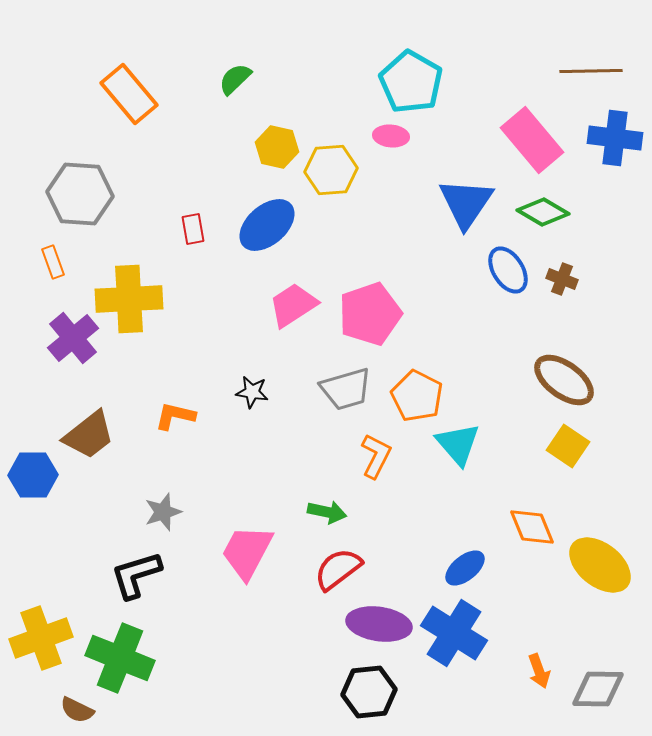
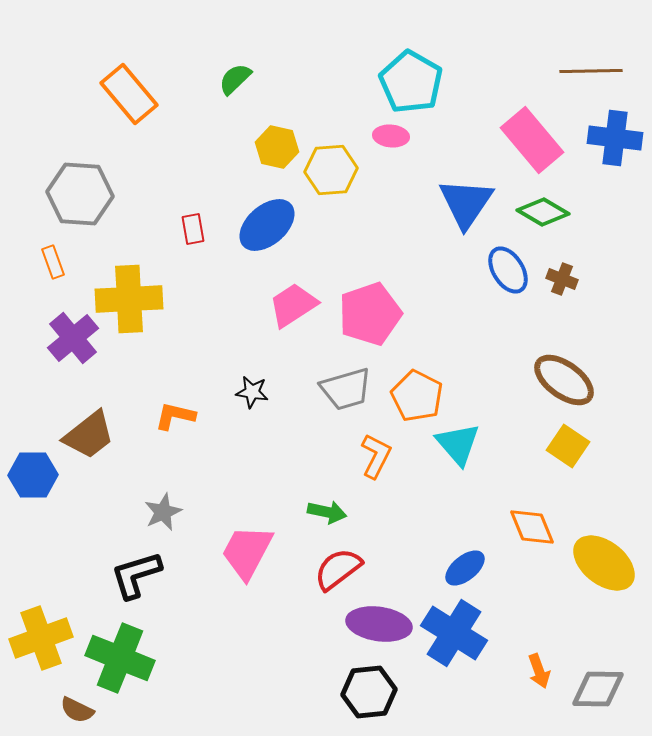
gray star at (163, 512): rotated 6 degrees counterclockwise
yellow ellipse at (600, 565): moved 4 px right, 2 px up
